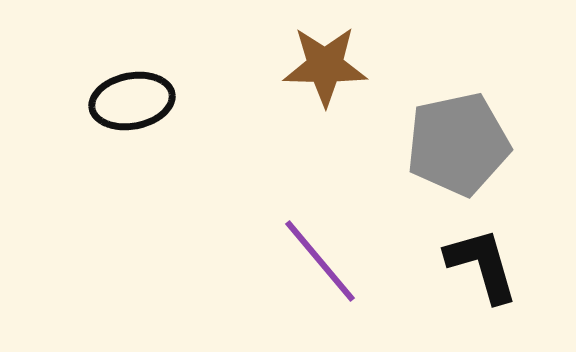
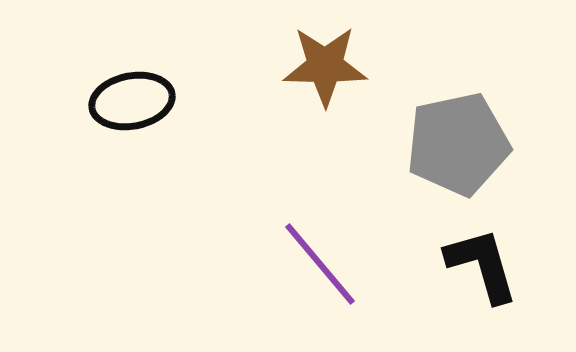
purple line: moved 3 px down
